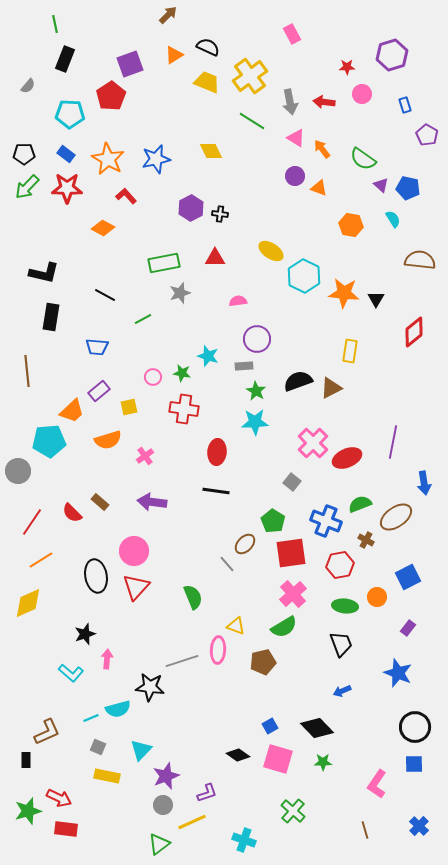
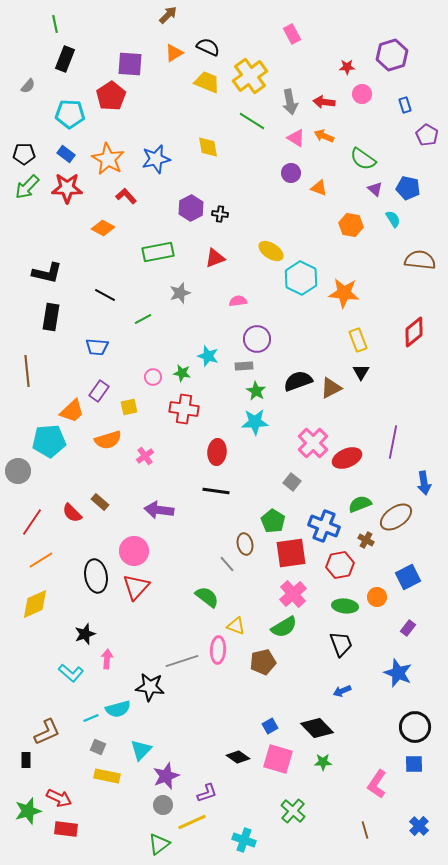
orange triangle at (174, 55): moved 2 px up
purple square at (130, 64): rotated 24 degrees clockwise
orange arrow at (322, 149): moved 2 px right, 13 px up; rotated 30 degrees counterclockwise
yellow diamond at (211, 151): moved 3 px left, 4 px up; rotated 15 degrees clockwise
purple circle at (295, 176): moved 4 px left, 3 px up
purple triangle at (381, 185): moved 6 px left, 4 px down
red triangle at (215, 258): rotated 20 degrees counterclockwise
green rectangle at (164, 263): moved 6 px left, 11 px up
black L-shape at (44, 273): moved 3 px right
cyan hexagon at (304, 276): moved 3 px left, 2 px down
black triangle at (376, 299): moved 15 px left, 73 px down
yellow rectangle at (350, 351): moved 8 px right, 11 px up; rotated 30 degrees counterclockwise
purple rectangle at (99, 391): rotated 15 degrees counterclockwise
purple arrow at (152, 502): moved 7 px right, 8 px down
blue cross at (326, 521): moved 2 px left, 5 px down
brown ellipse at (245, 544): rotated 55 degrees counterclockwise
green semicircle at (193, 597): moved 14 px right; rotated 30 degrees counterclockwise
yellow diamond at (28, 603): moved 7 px right, 1 px down
black diamond at (238, 755): moved 2 px down
